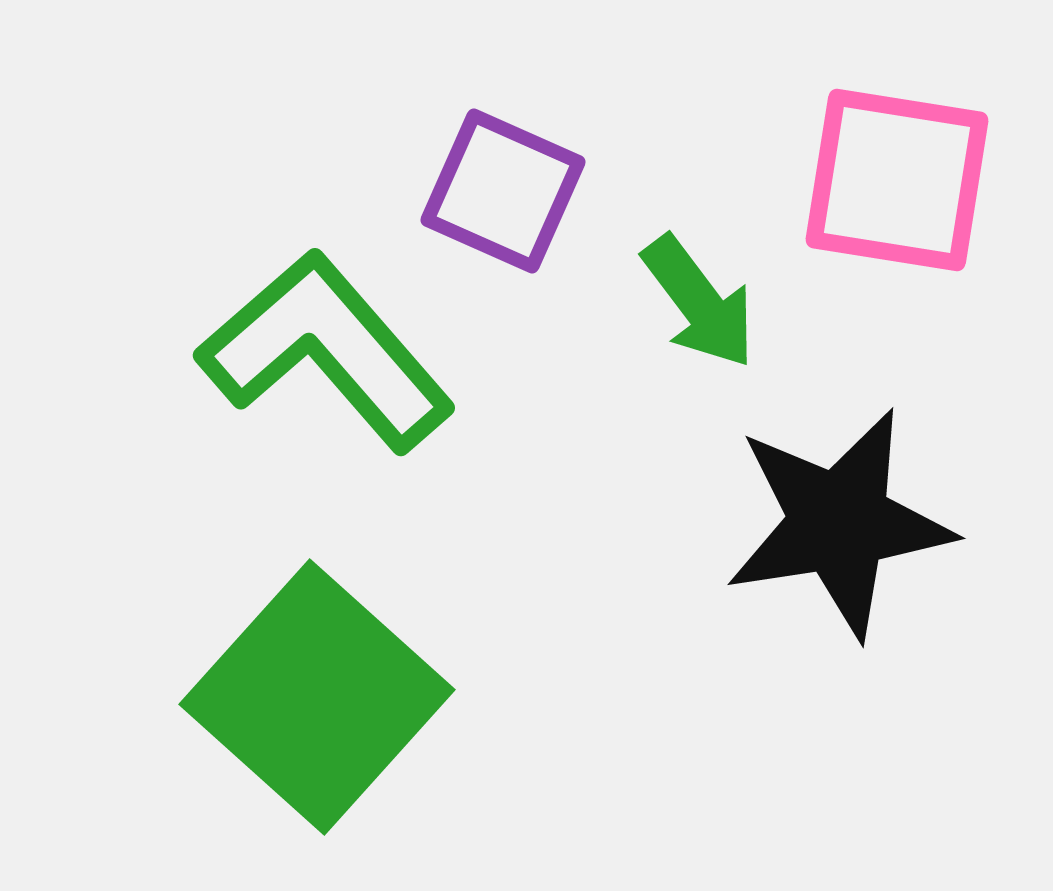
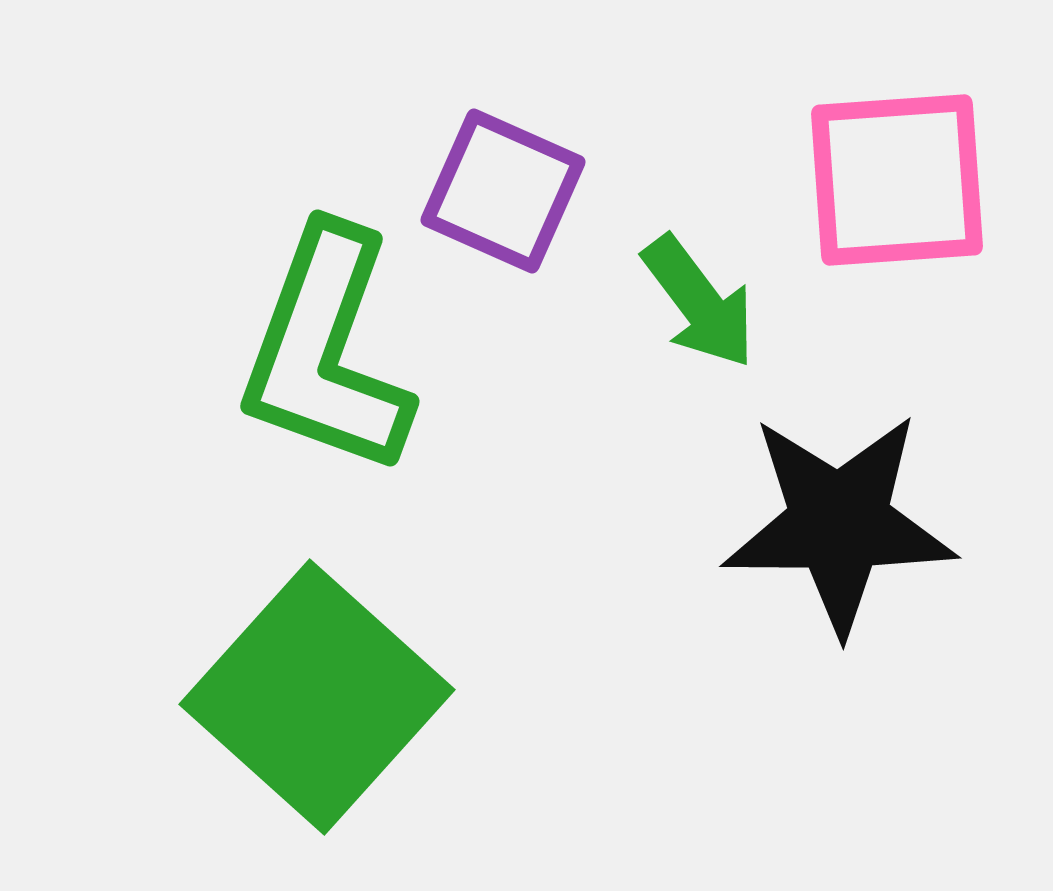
pink square: rotated 13 degrees counterclockwise
green L-shape: rotated 119 degrees counterclockwise
black star: rotated 9 degrees clockwise
